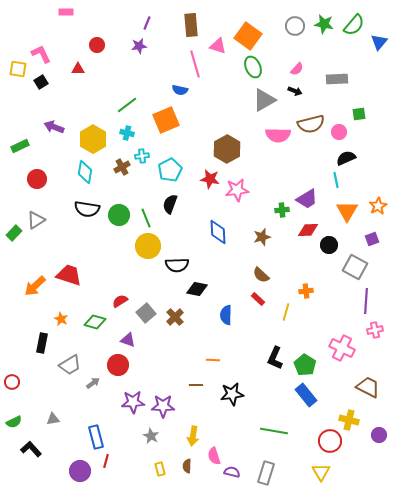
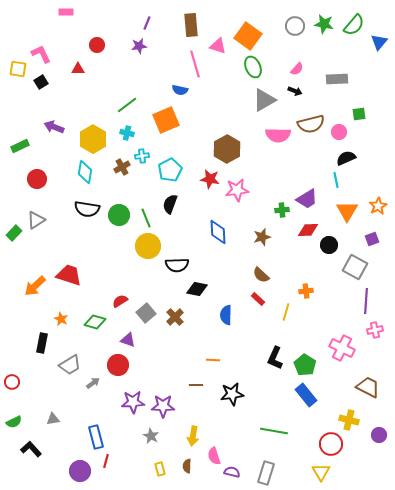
red circle at (330, 441): moved 1 px right, 3 px down
